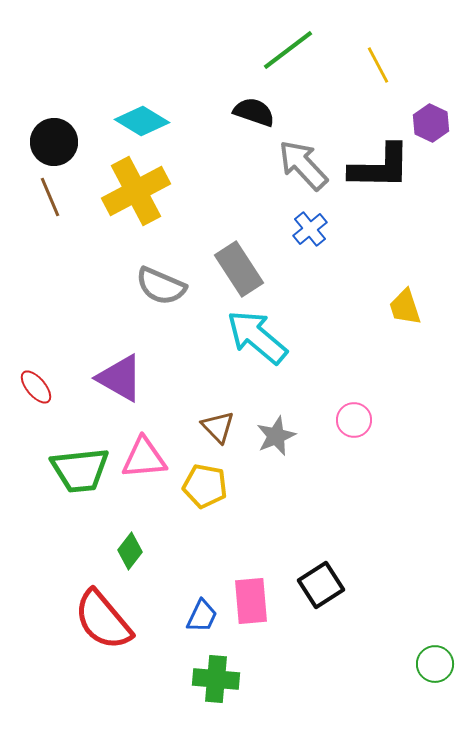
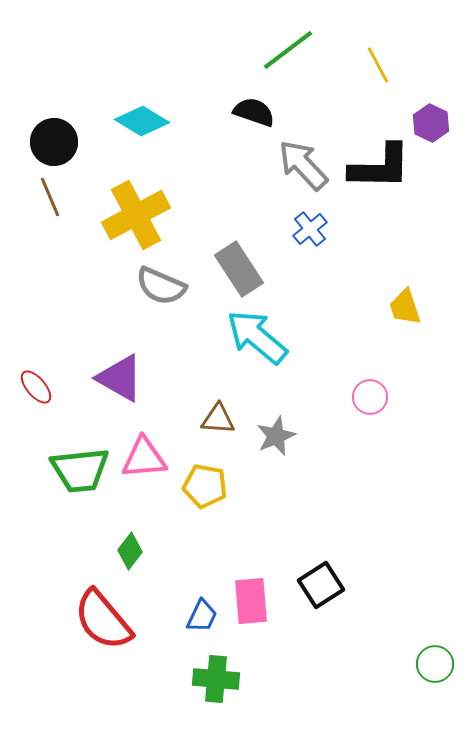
yellow cross: moved 24 px down
pink circle: moved 16 px right, 23 px up
brown triangle: moved 8 px up; rotated 42 degrees counterclockwise
